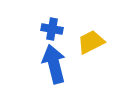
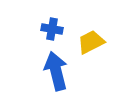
blue arrow: moved 2 px right, 7 px down
